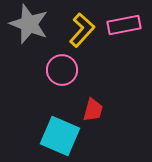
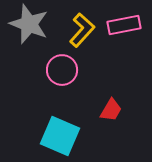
red trapezoid: moved 18 px right; rotated 15 degrees clockwise
